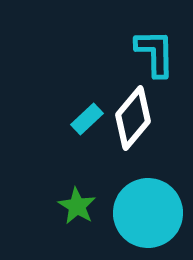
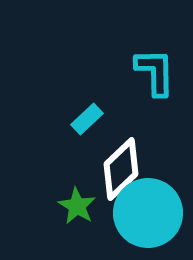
cyan L-shape: moved 19 px down
white diamond: moved 12 px left, 51 px down; rotated 6 degrees clockwise
